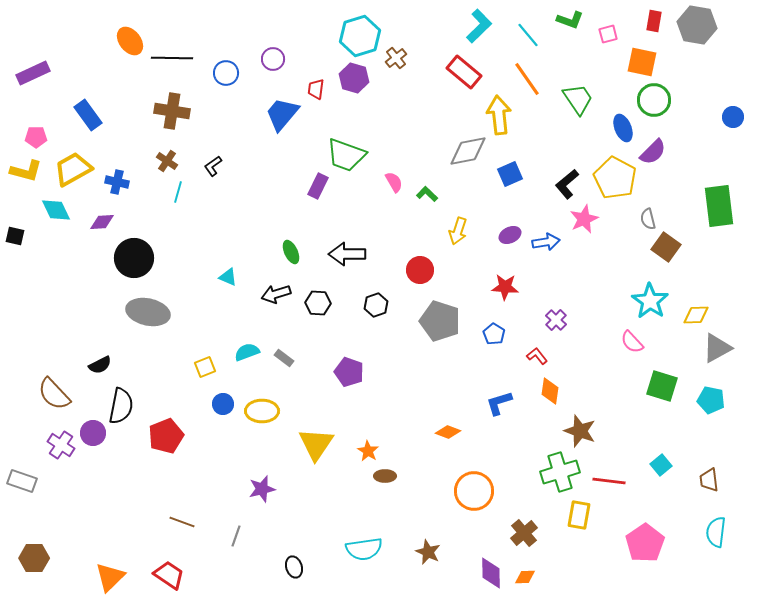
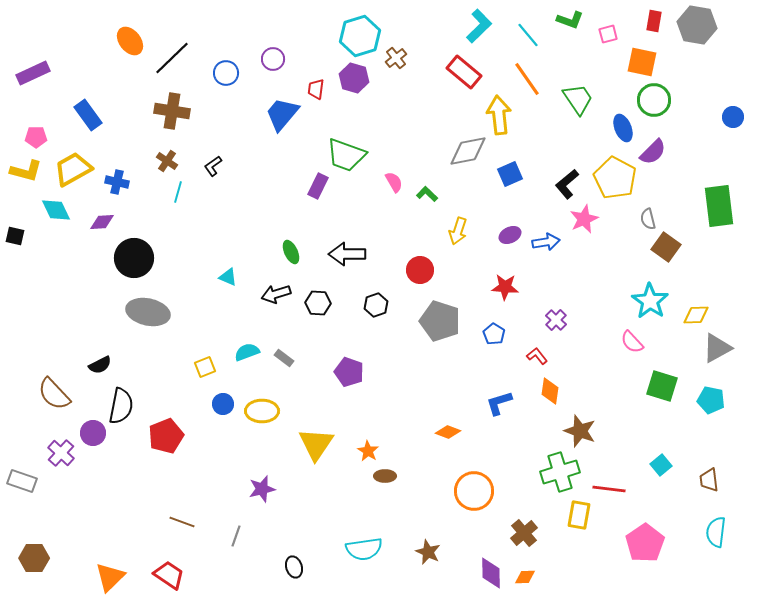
black line at (172, 58): rotated 45 degrees counterclockwise
purple cross at (61, 445): moved 8 px down; rotated 8 degrees clockwise
red line at (609, 481): moved 8 px down
